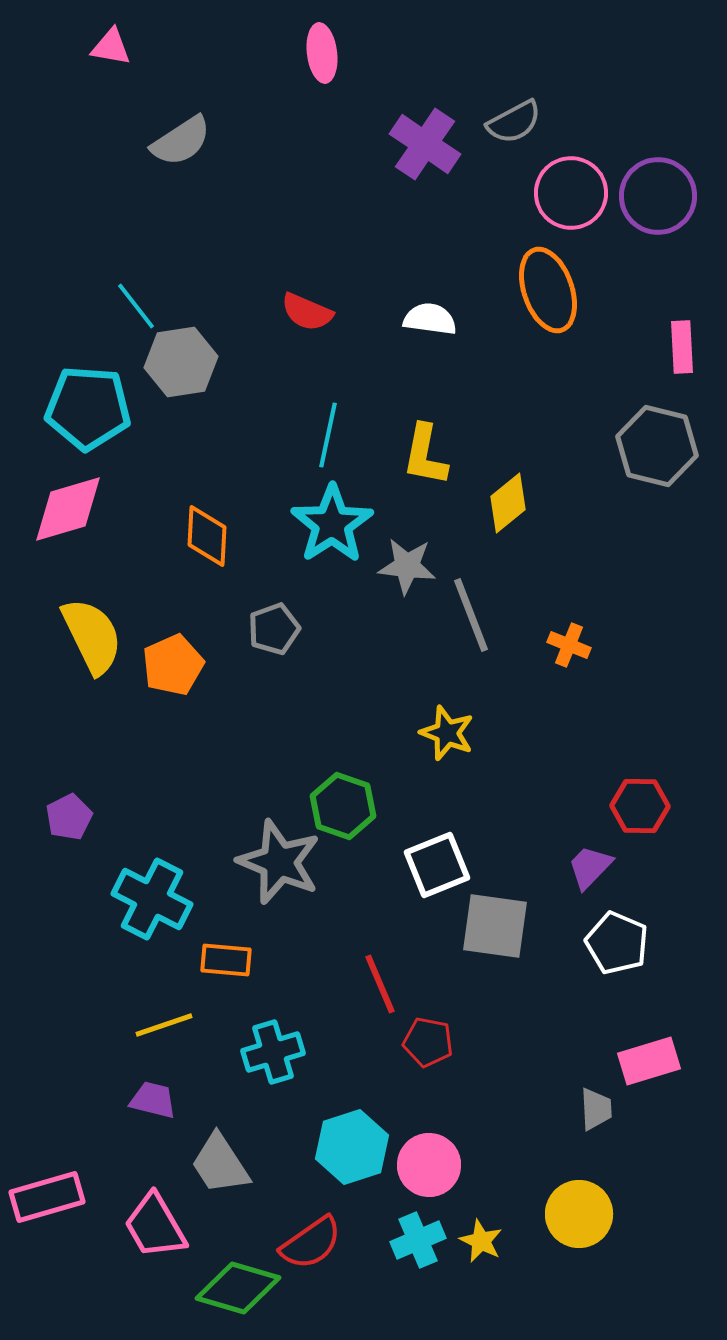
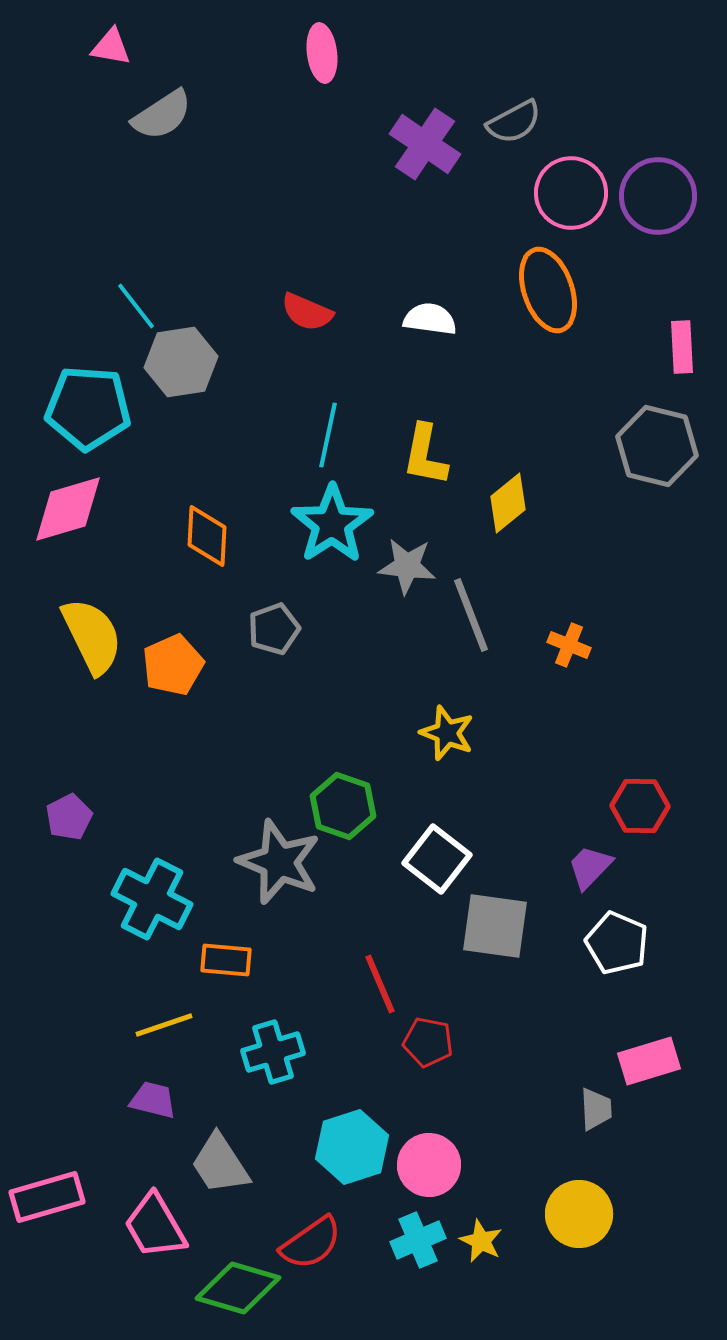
gray semicircle at (181, 141): moved 19 px left, 26 px up
white square at (437, 865): moved 6 px up; rotated 30 degrees counterclockwise
